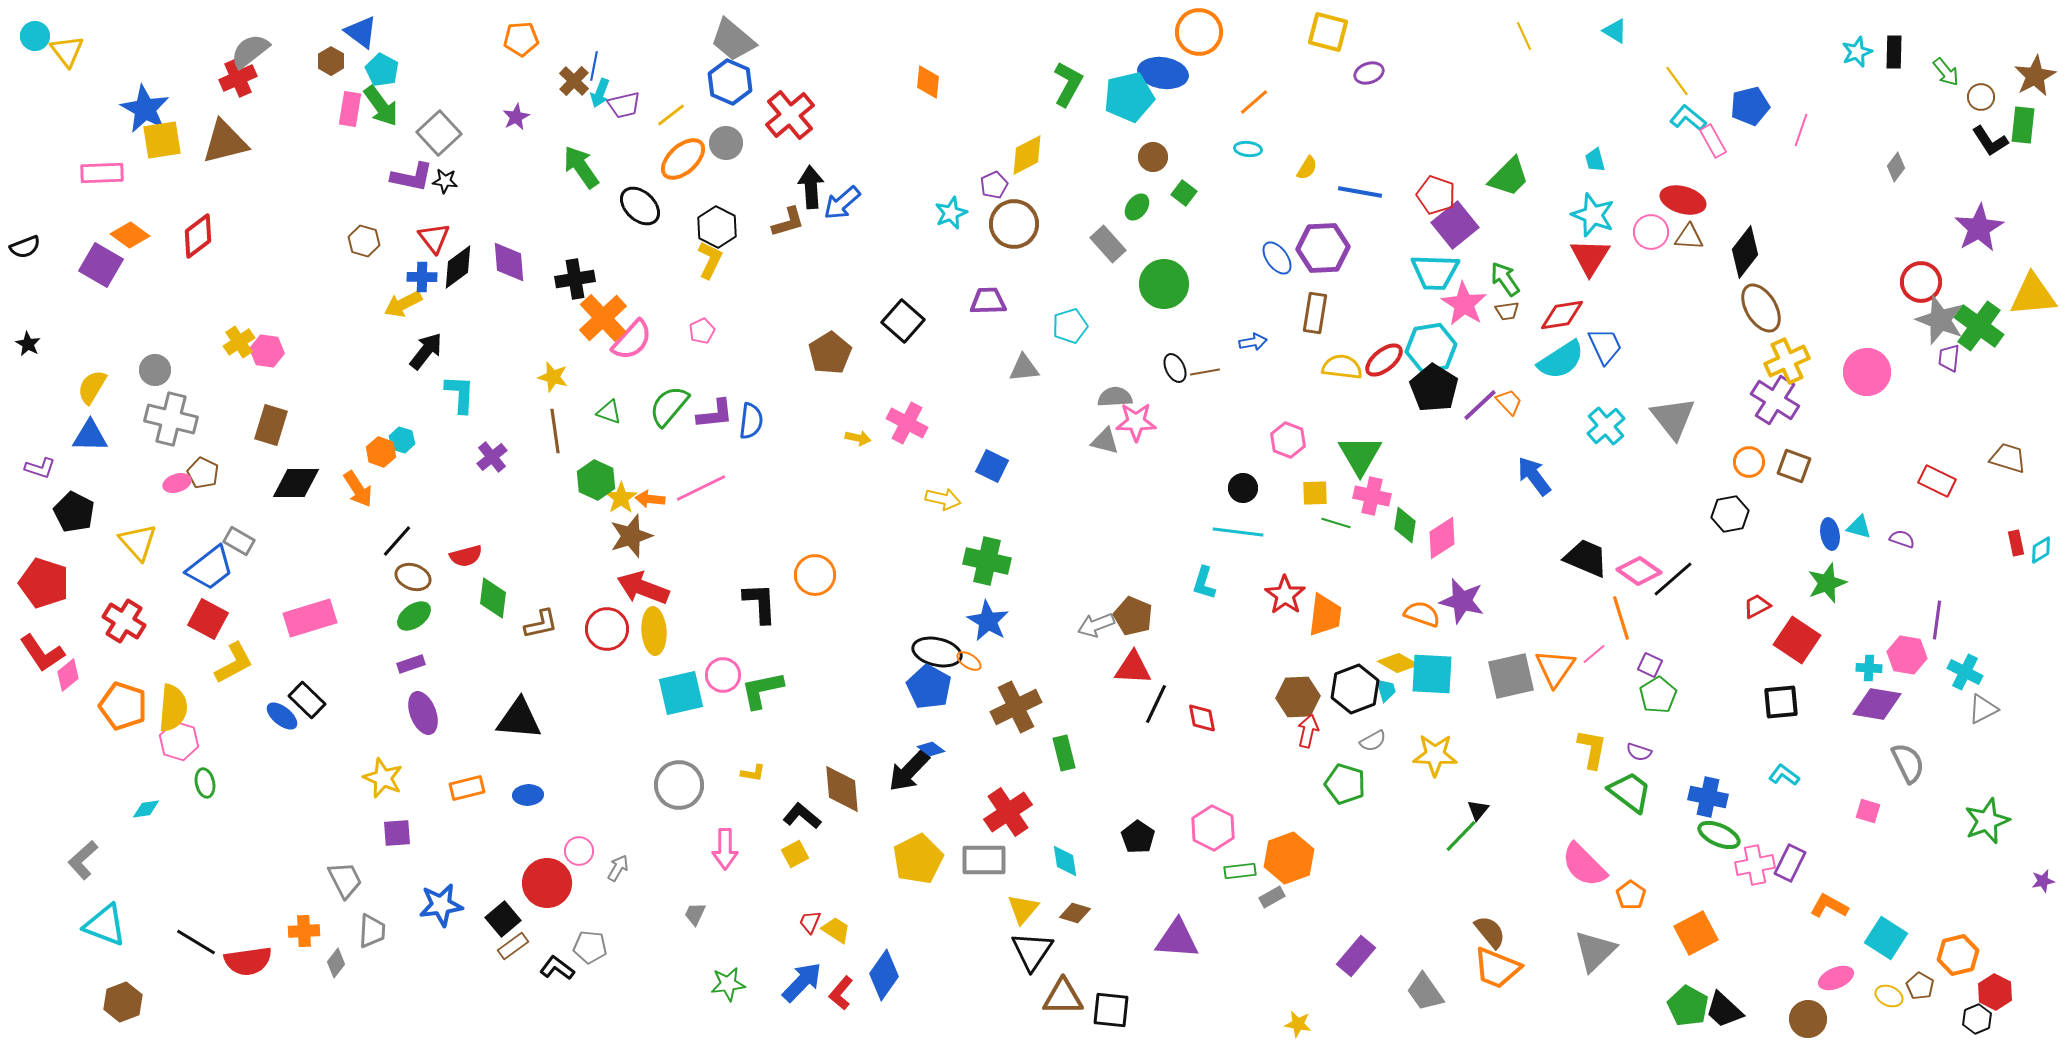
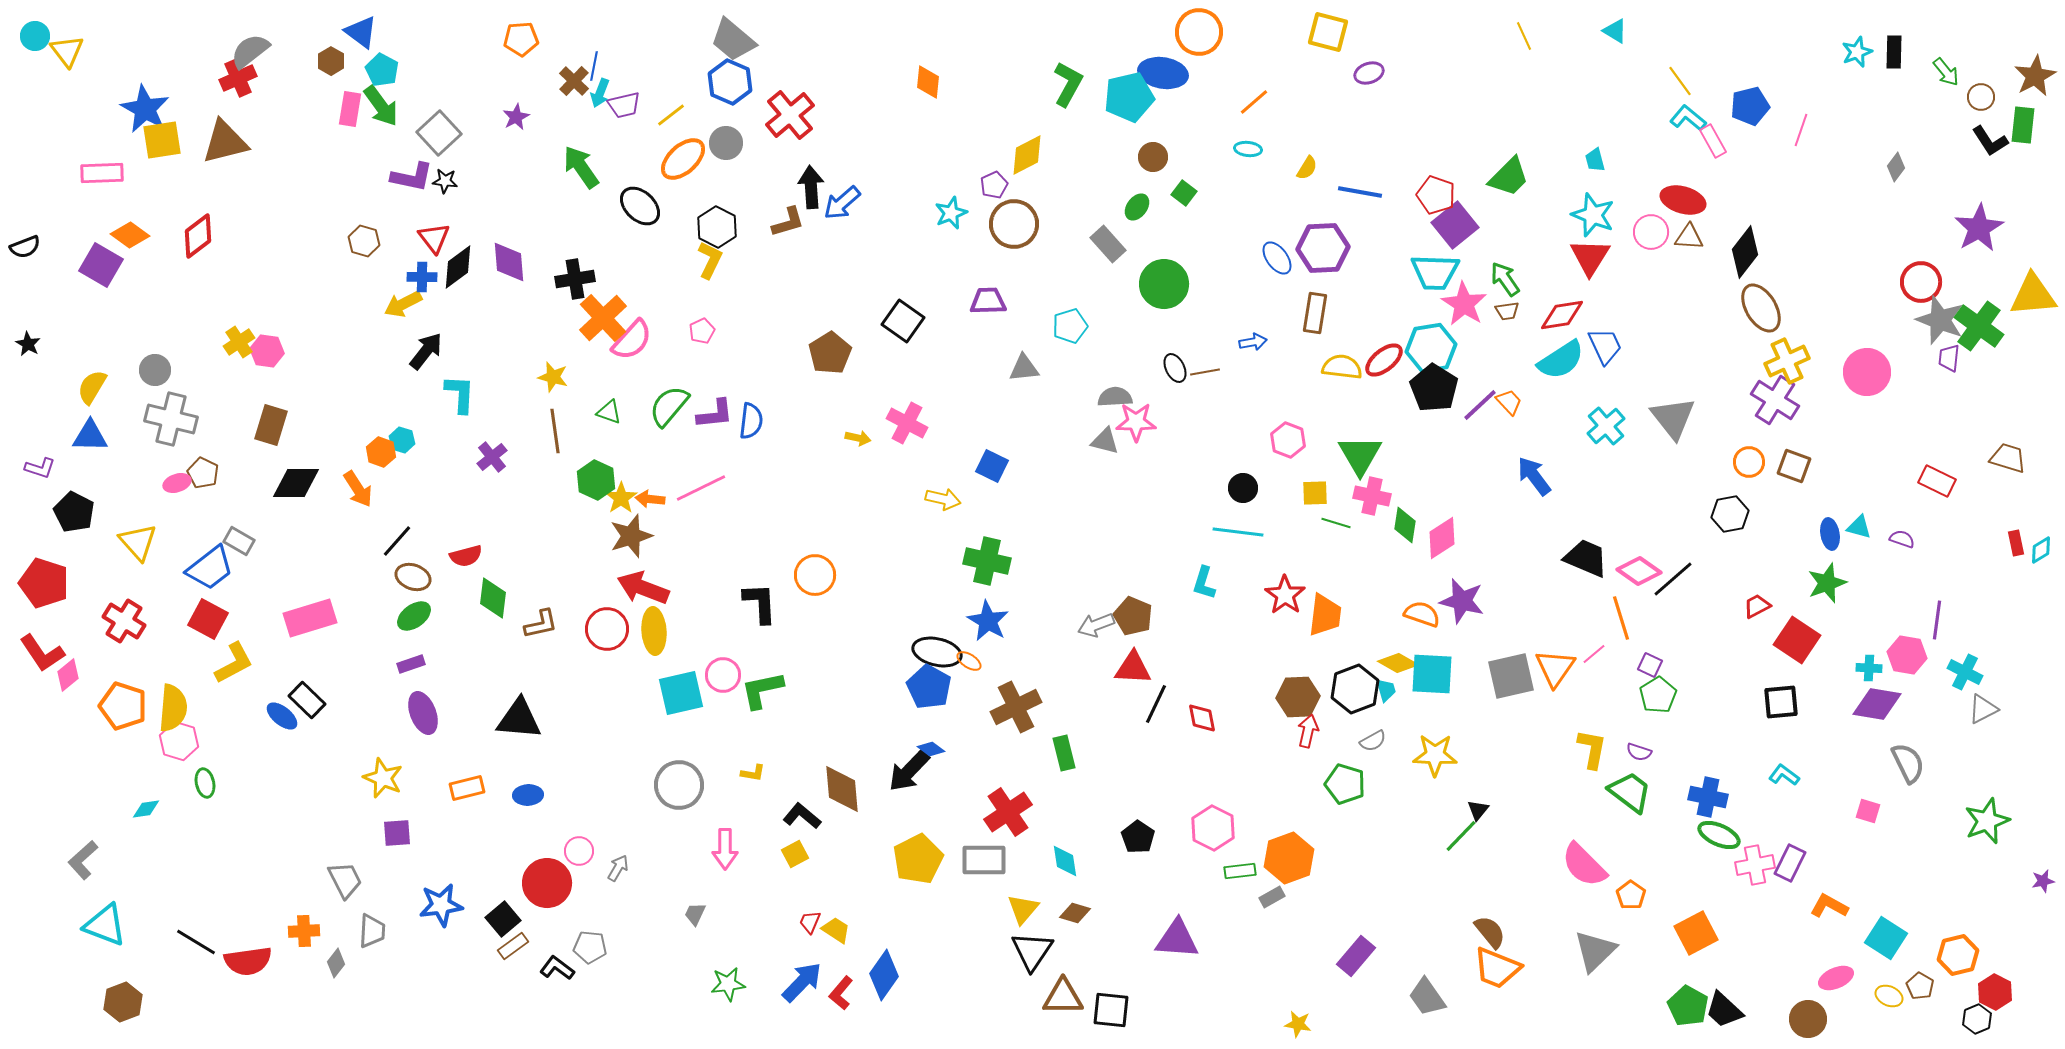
yellow line at (1677, 81): moved 3 px right
black square at (903, 321): rotated 6 degrees counterclockwise
gray trapezoid at (1425, 992): moved 2 px right, 5 px down
